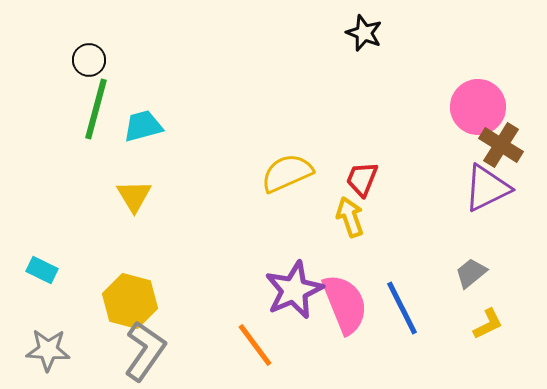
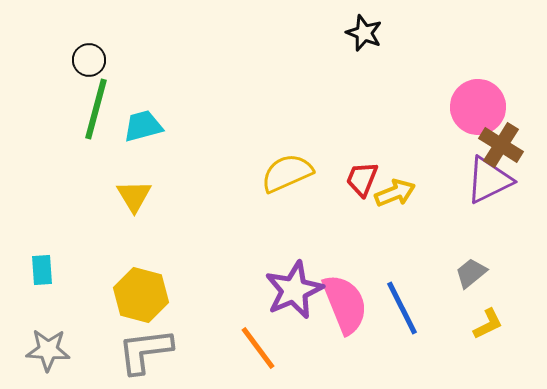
purple triangle: moved 2 px right, 8 px up
yellow arrow: moved 45 px right, 24 px up; rotated 87 degrees clockwise
cyan rectangle: rotated 60 degrees clockwise
yellow hexagon: moved 11 px right, 6 px up
orange line: moved 3 px right, 3 px down
gray L-shape: rotated 132 degrees counterclockwise
